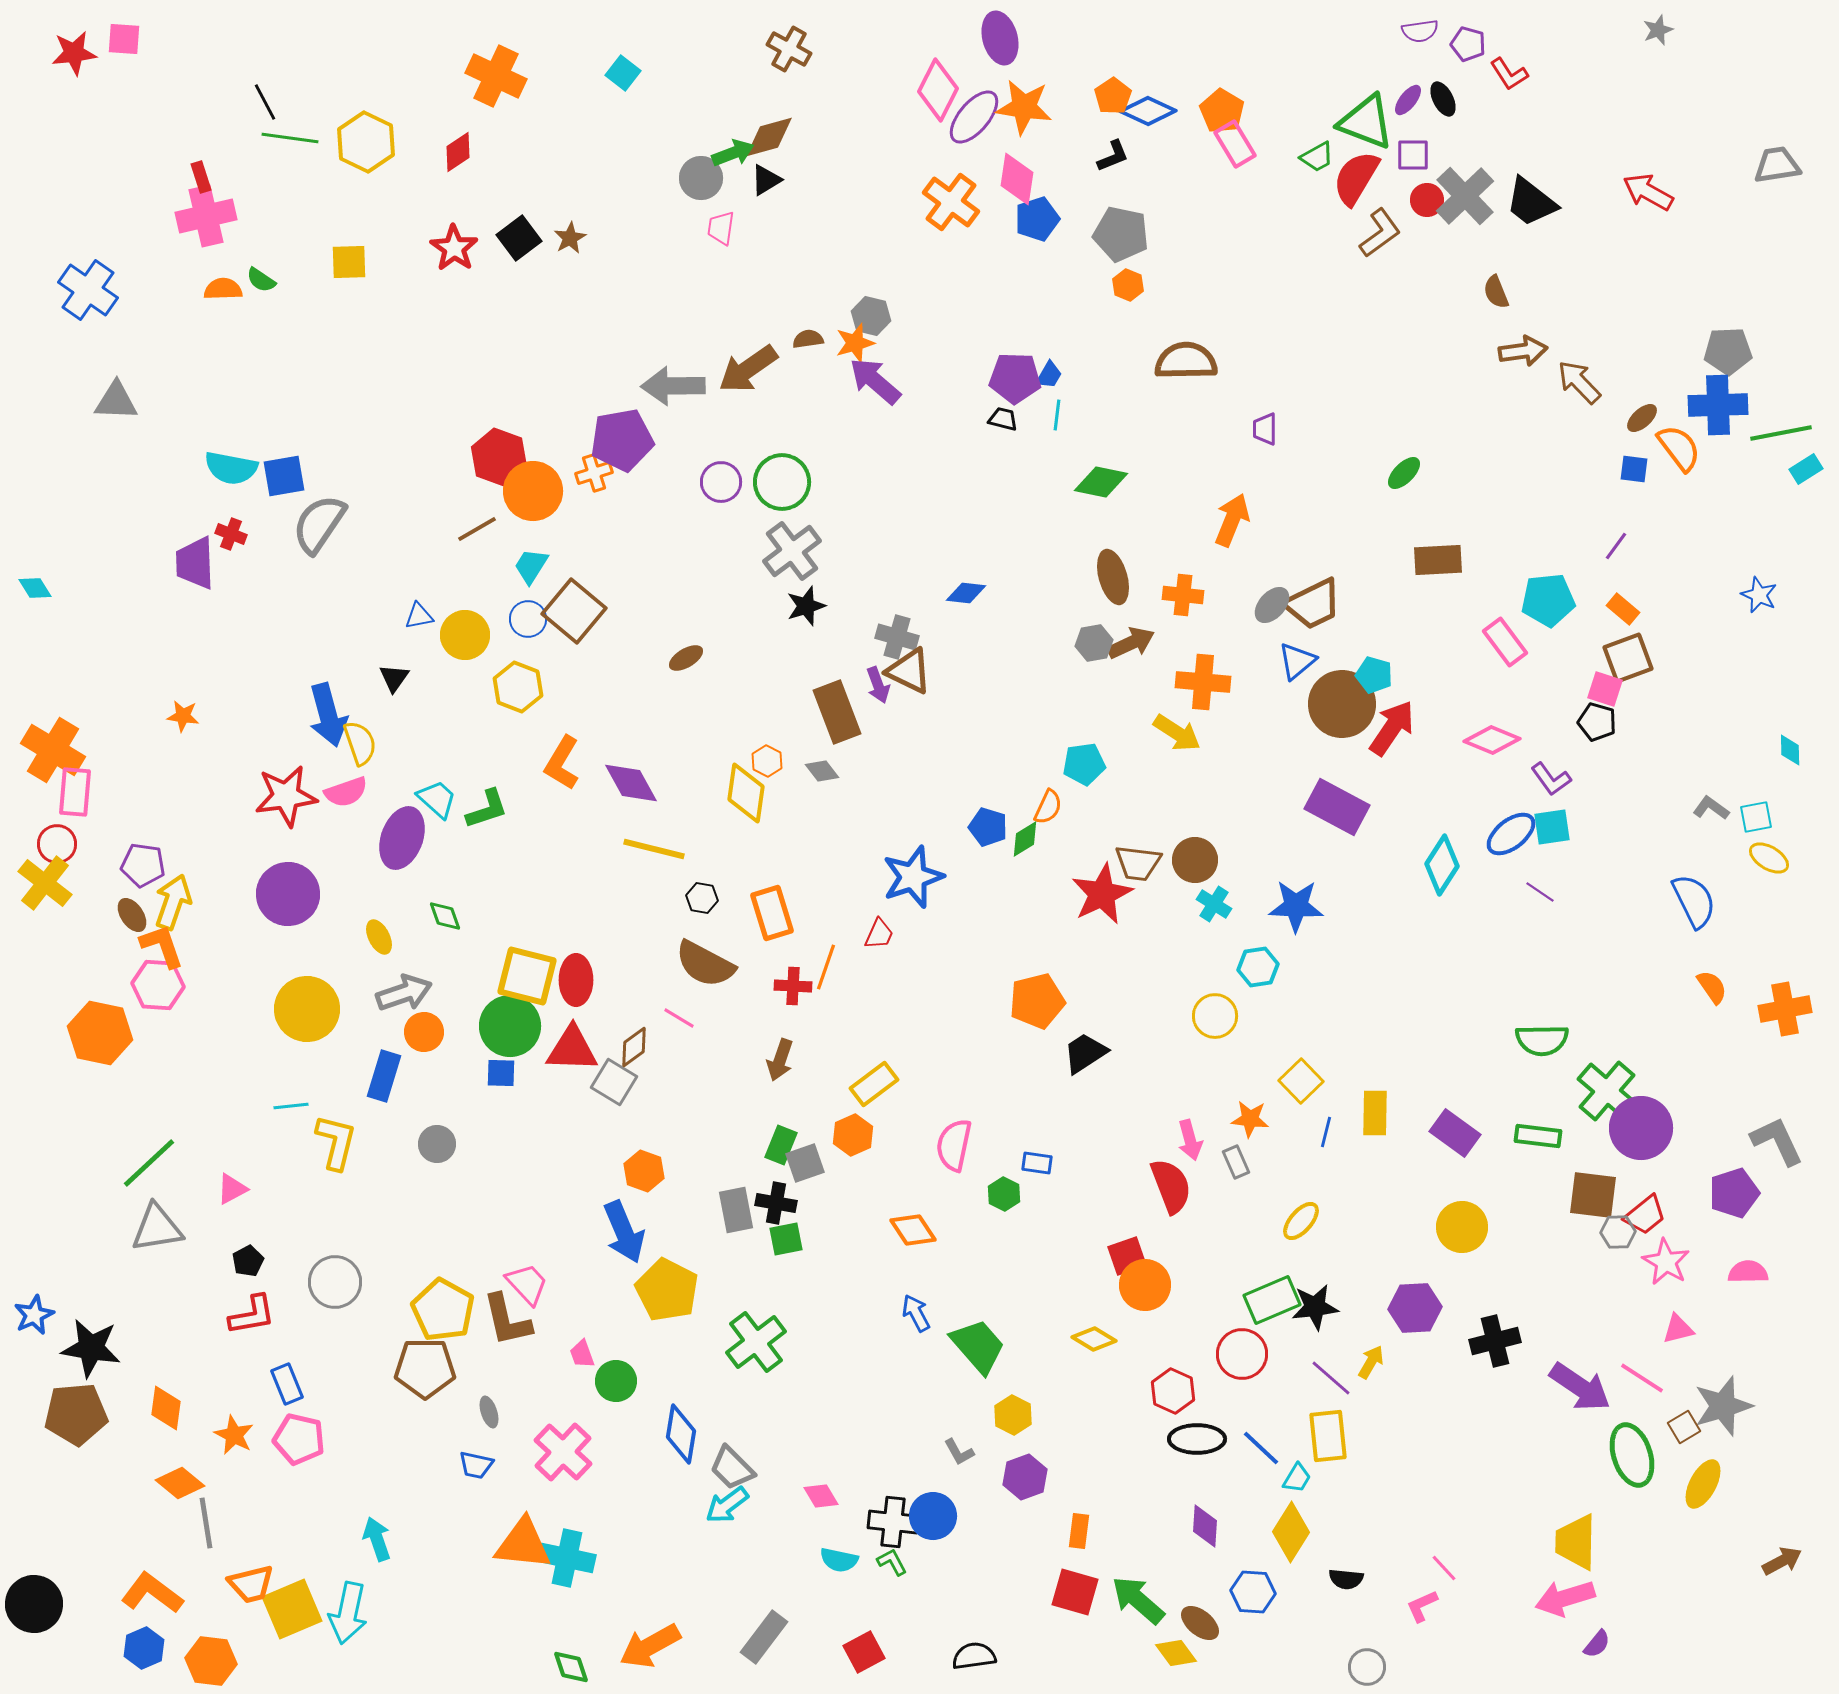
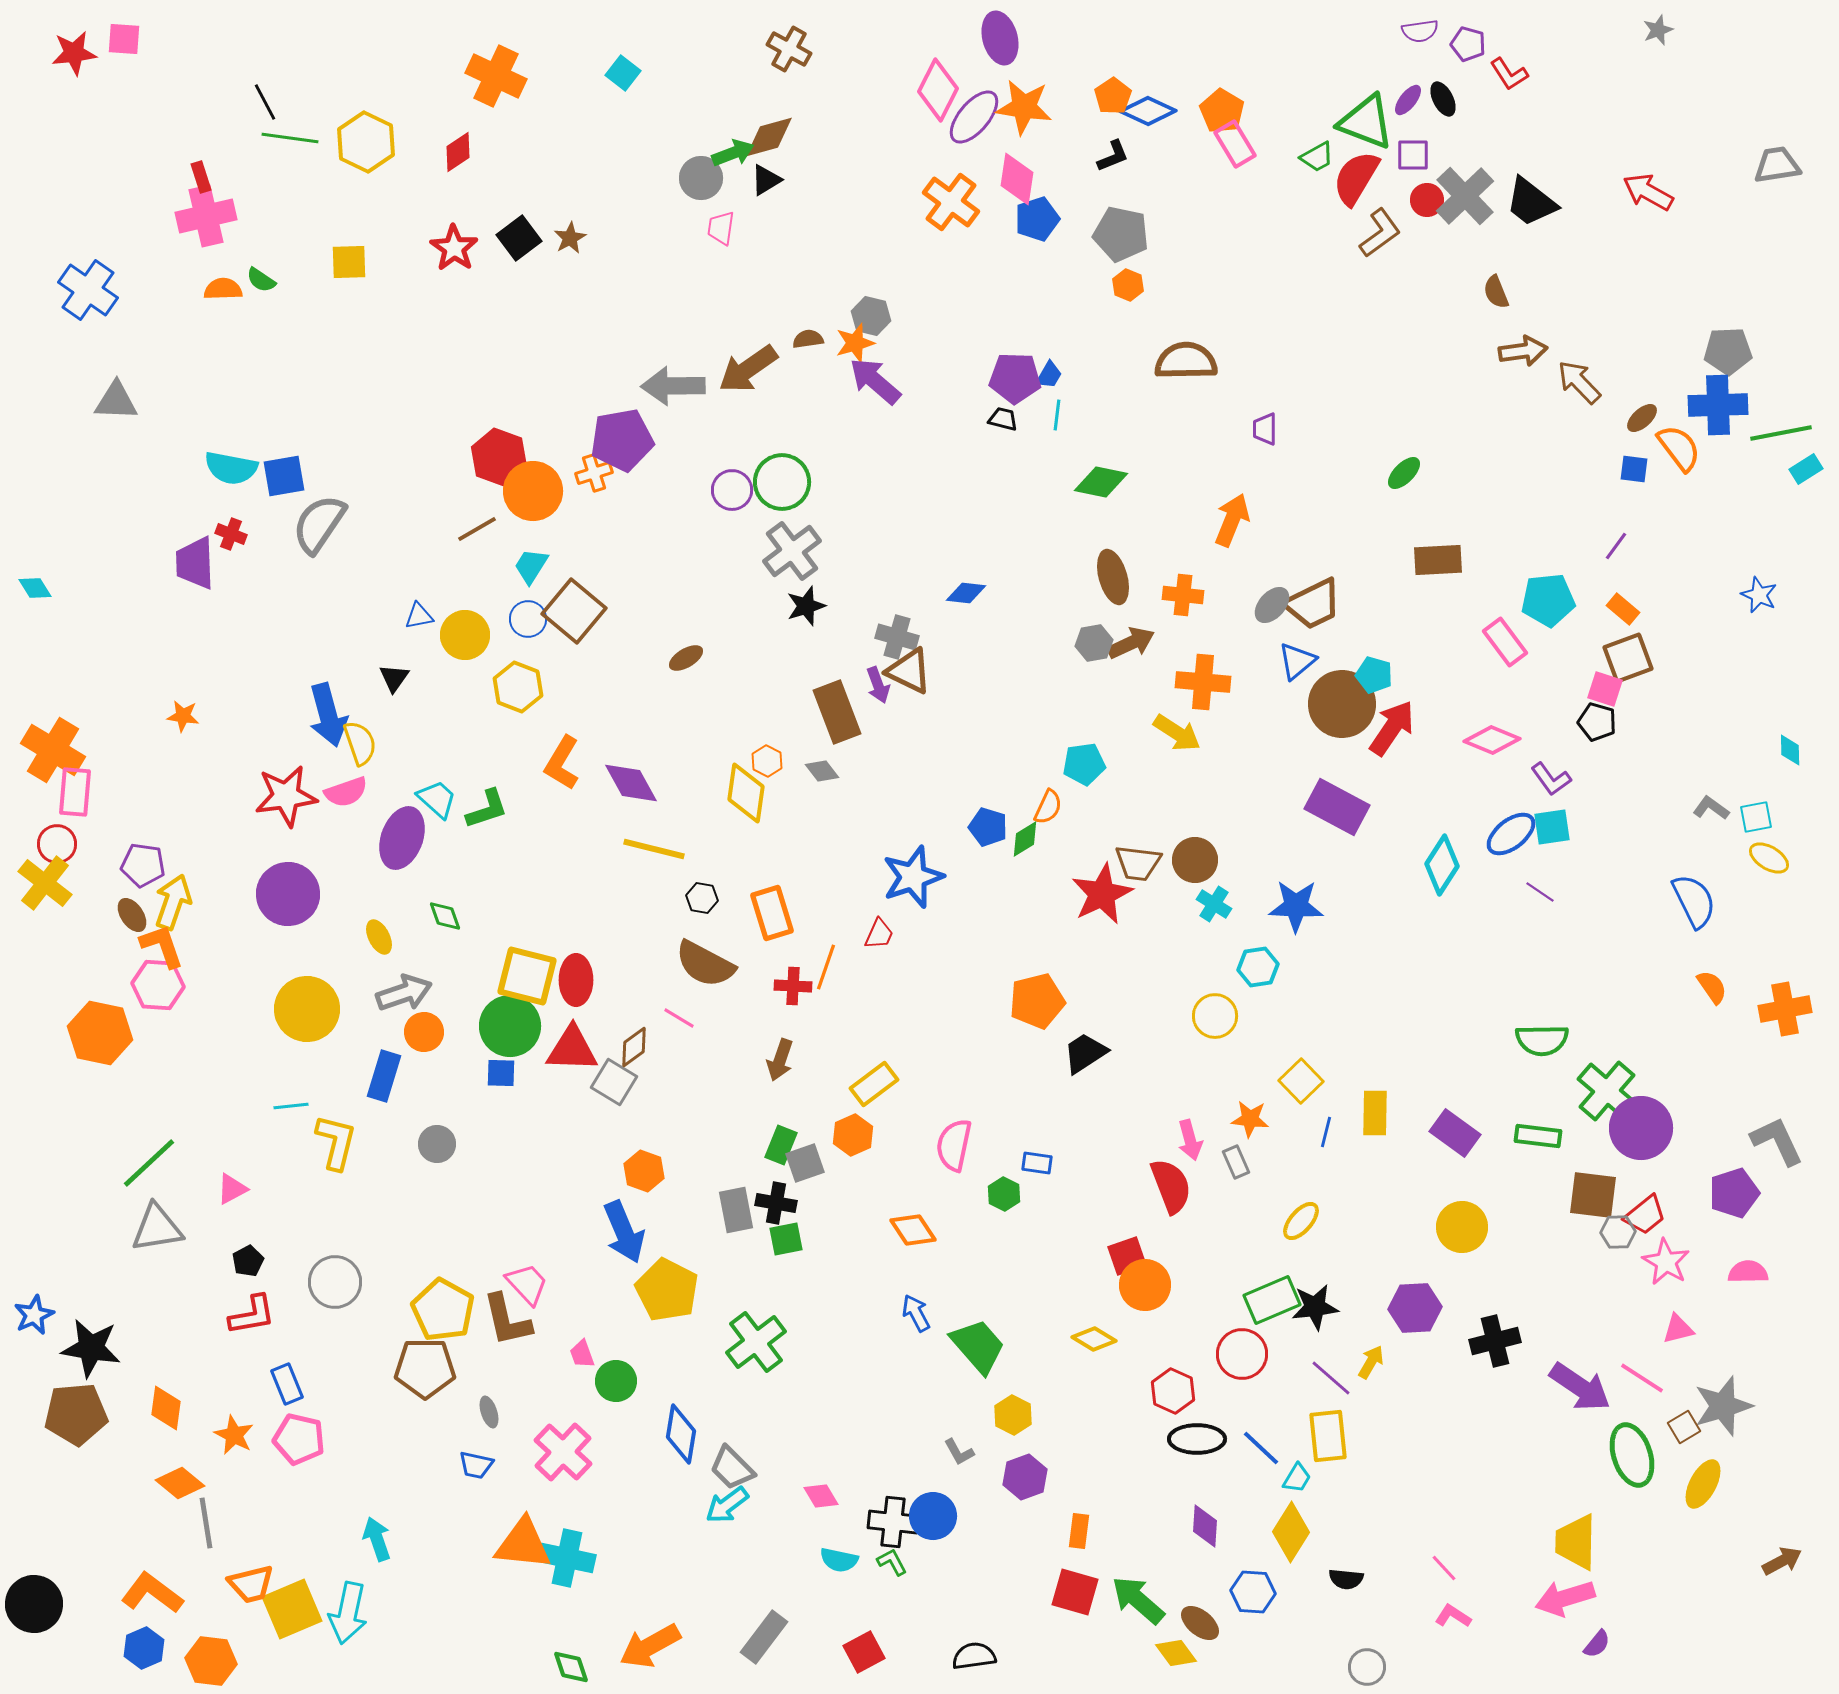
purple circle at (721, 482): moved 11 px right, 8 px down
pink L-shape at (1422, 1606): moved 31 px right, 10 px down; rotated 57 degrees clockwise
